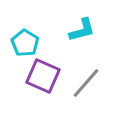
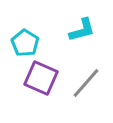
purple square: moved 2 px left, 2 px down
